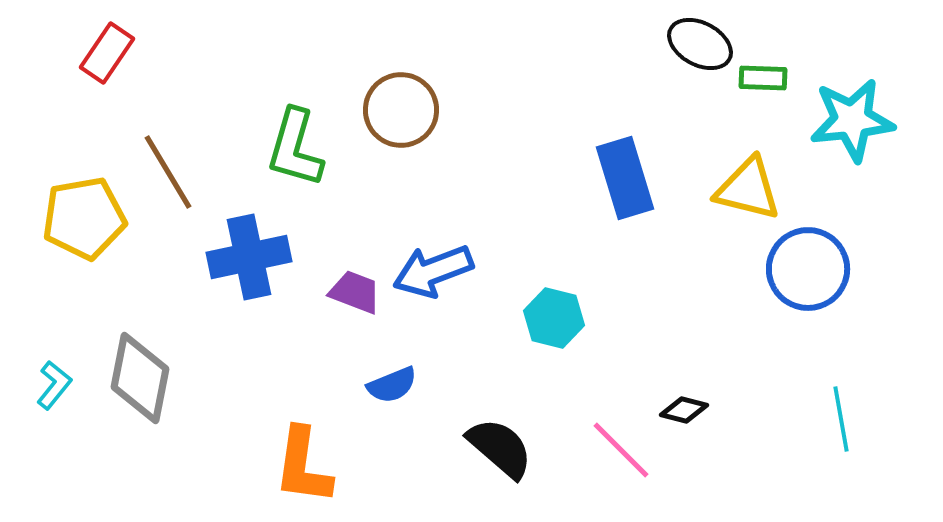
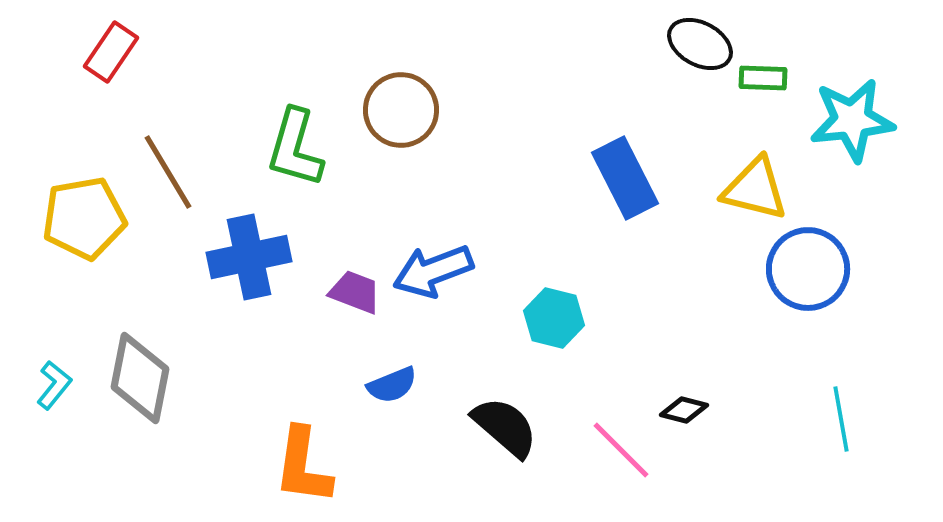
red rectangle: moved 4 px right, 1 px up
blue rectangle: rotated 10 degrees counterclockwise
yellow triangle: moved 7 px right
black semicircle: moved 5 px right, 21 px up
